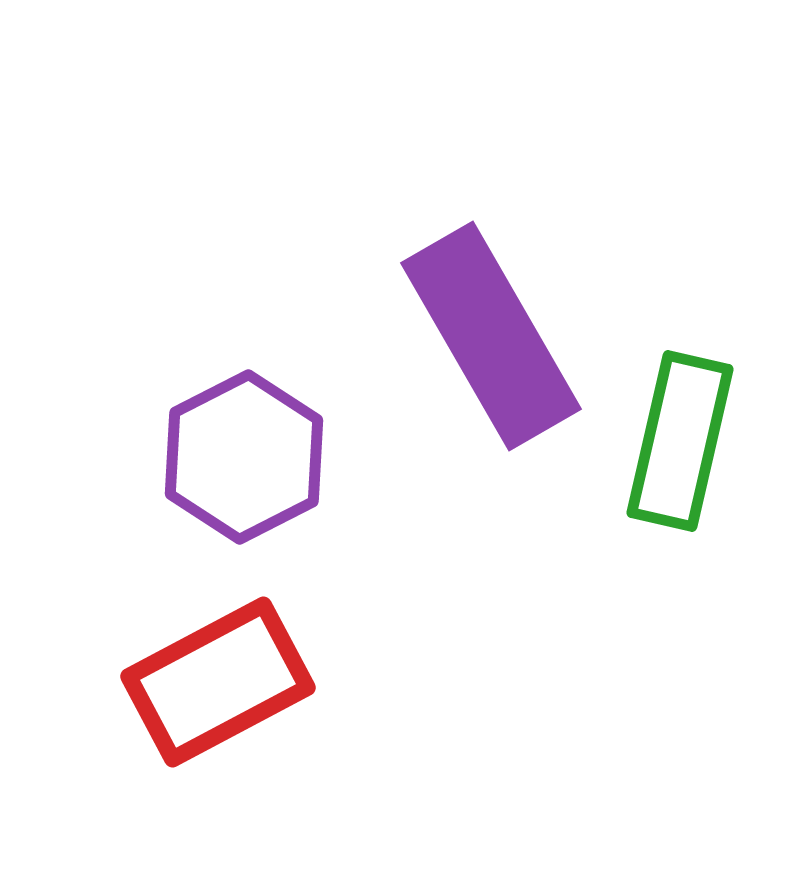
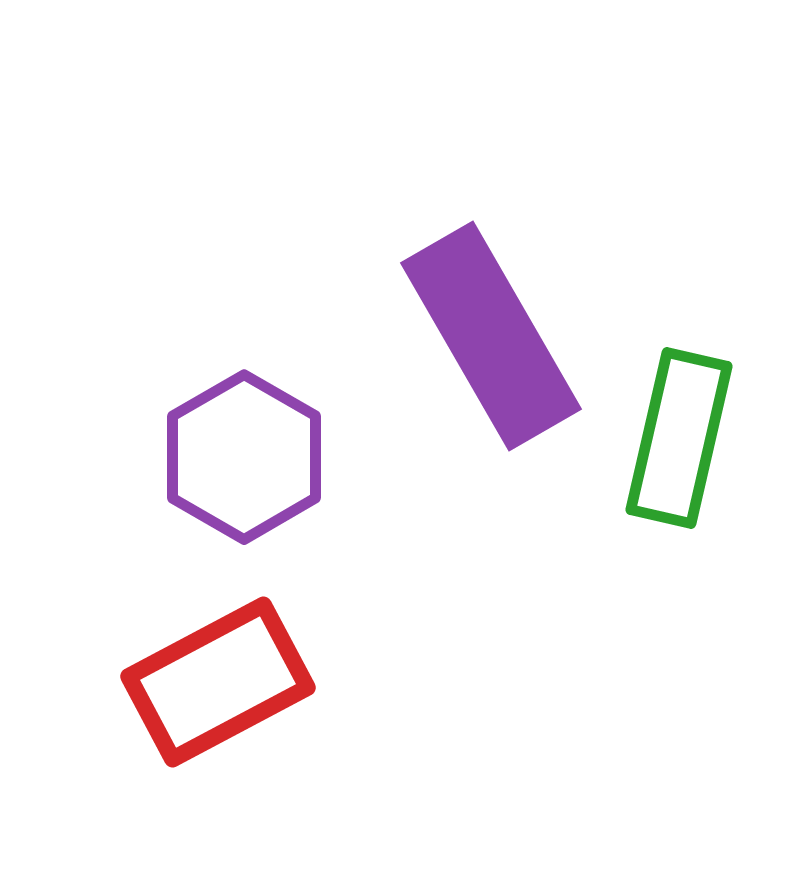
green rectangle: moved 1 px left, 3 px up
purple hexagon: rotated 3 degrees counterclockwise
